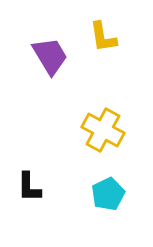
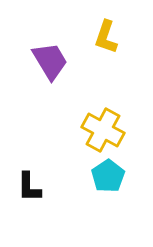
yellow L-shape: moved 3 px right; rotated 28 degrees clockwise
purple trapezoid: moved 5 px down
cyan pentagon: moved 18 px up; rotated 8 degrees counterclockwise
